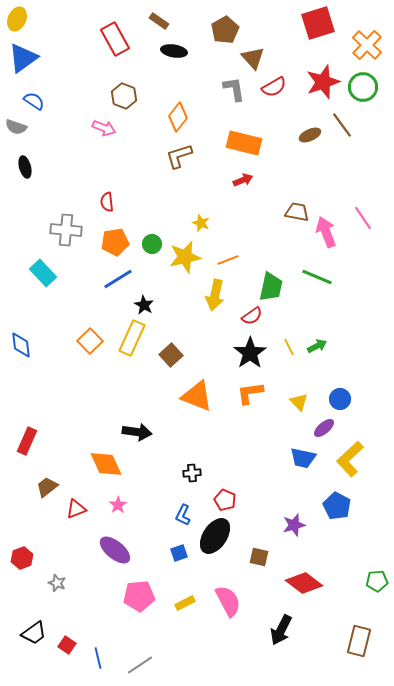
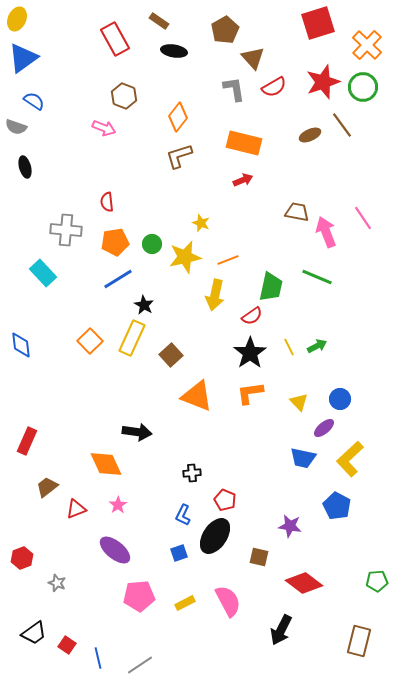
purple star at (294, 525): moved 4 px left, 1 px down; rotated 25 degrees clockwise
